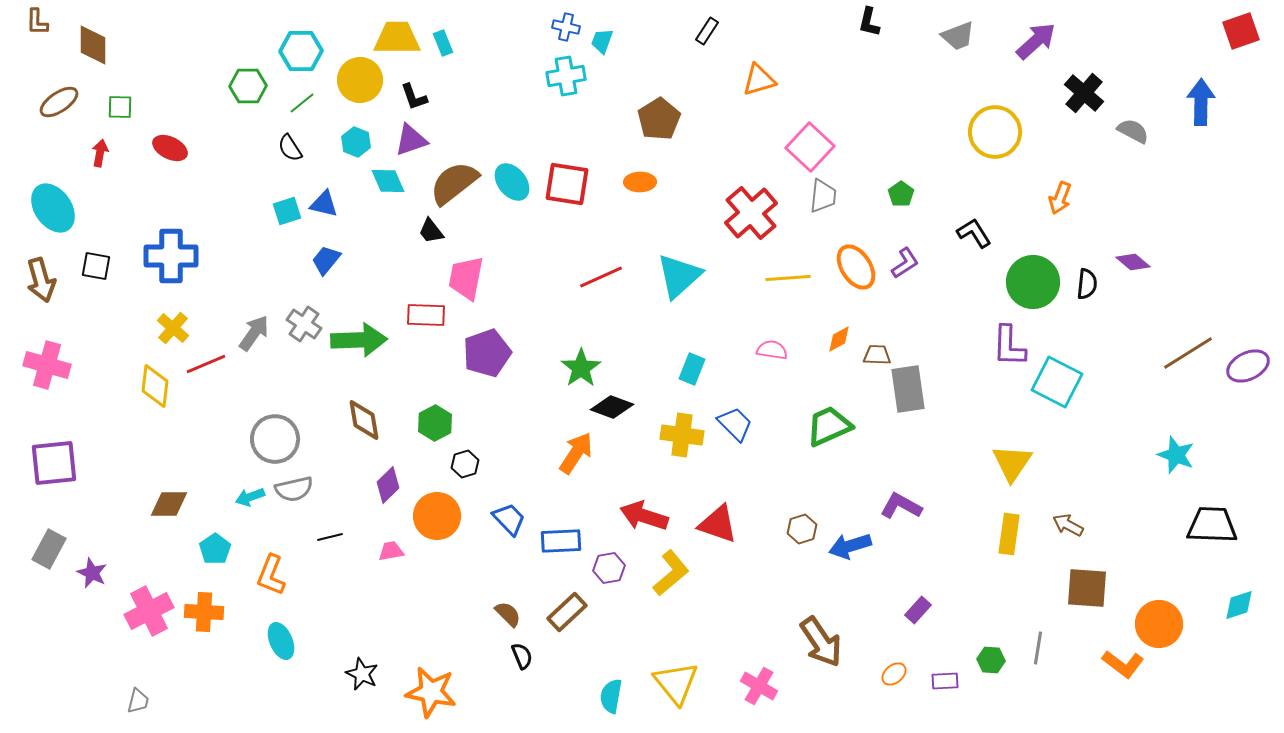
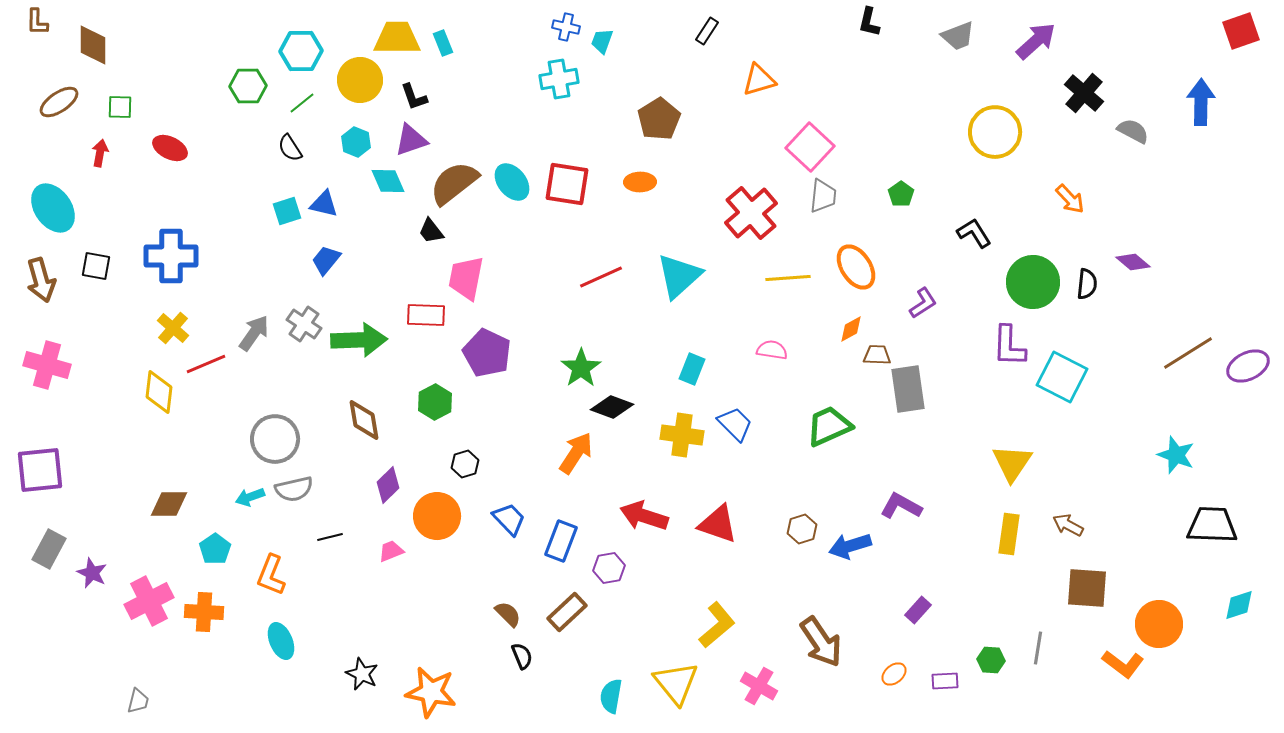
cyan cross at (566, 76): moved 7 px left, 3 px down
orange arrow at (1060, 198): moved 10 px right, 1 px down; rotated 64 degrees counterclockwise
purple L-shape at (905, 263): moved 18 px right, 40 px down
orange diamond at (839, 339): moved 12 px right, 10 px up
purple pentagon at (487, 353): rotated 27 degrees counterclockwise
cyan square at (1057, 382): moved 5 px right, 5 px up
yellow diamond at (155, 386): moved 4 px right, 6 px down
green hexagon at (435, 423): moved 21 px up
purple square at (54, 463): moved 14 px left, 7 px down
blue rectangle at (561, 541): rotated 66 degrees counterclockwise
pink trapezoid at (391, 551): rotated 12 degrees counterclockwise
yellow L-shape at (671, 573): moved 46 px right, 52 px down
pink cross at (149, 611): moved 10 px up
